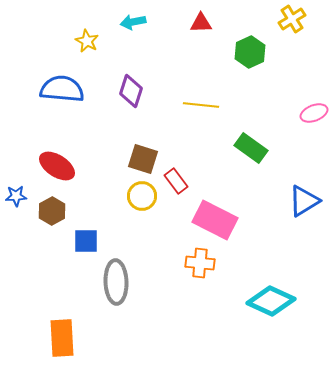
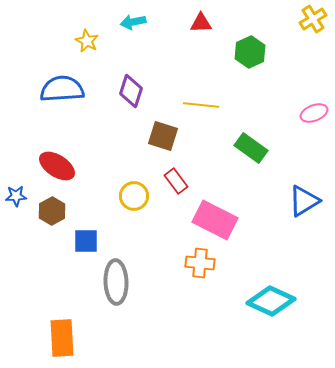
yellow cross: moved 21 px right
blue semicircle: rotated 9 degrees counterclockwise
brown square: moved 20 px right, 23 px up
yellow circle: moved 8 px left
